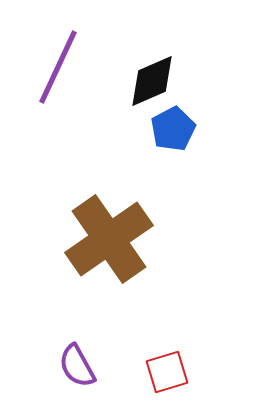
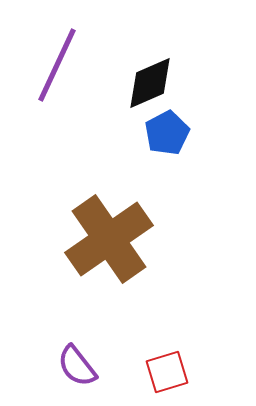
purple line: moved 1 px left, 2 px up
black diamond: moved 2 px left, 2 px down
blue pentagon: moved 6 px left, 4 px down
purple semicircle: rotated 9 degrees counterclockwise
